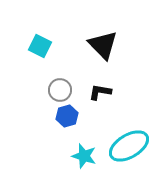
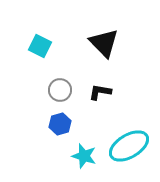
black triangle: moved 1 px right, 2 px up
blue hexagon: moved 7 px left, 8 px down
